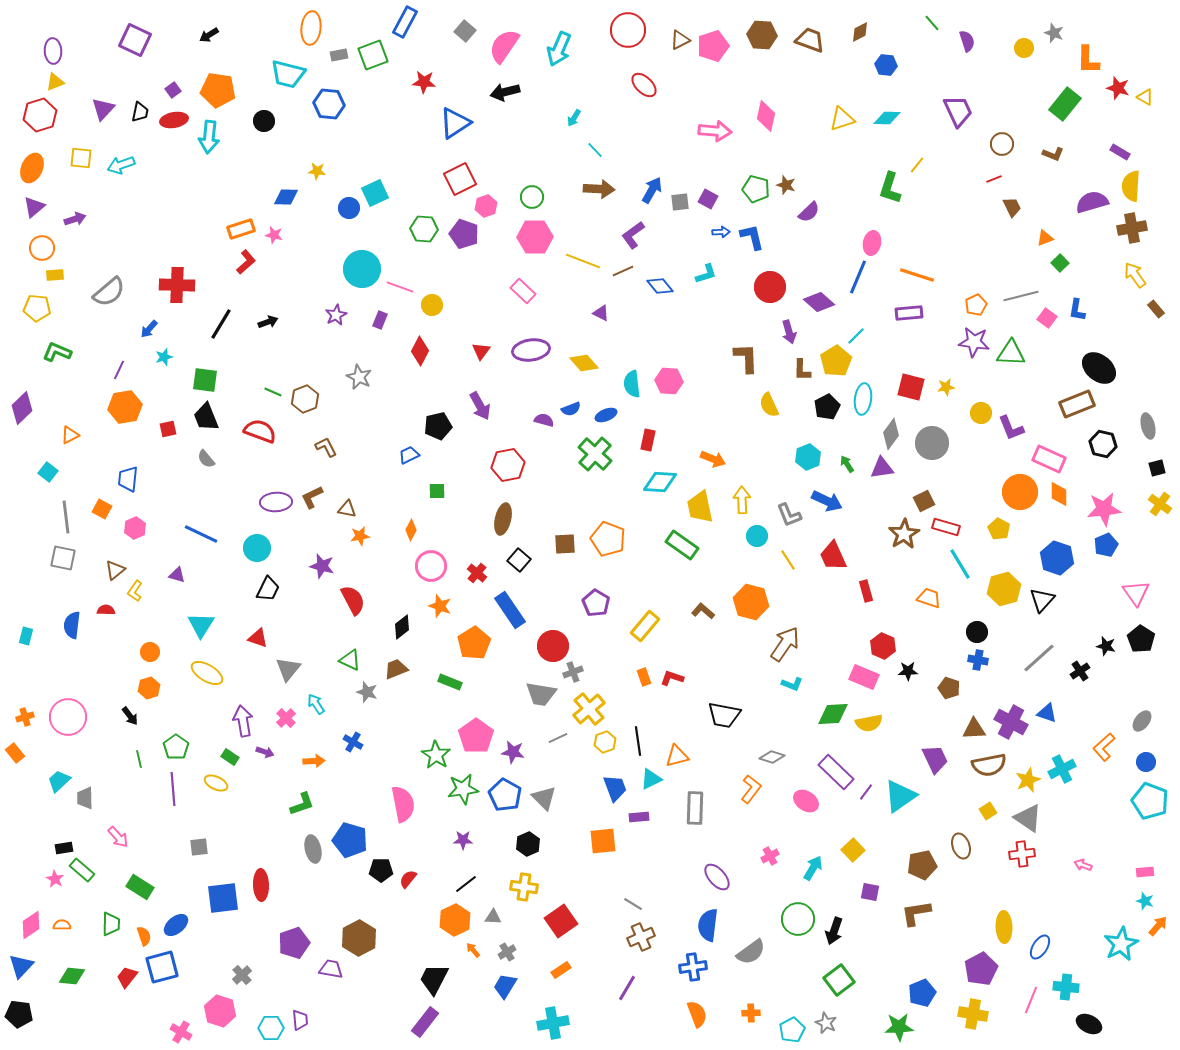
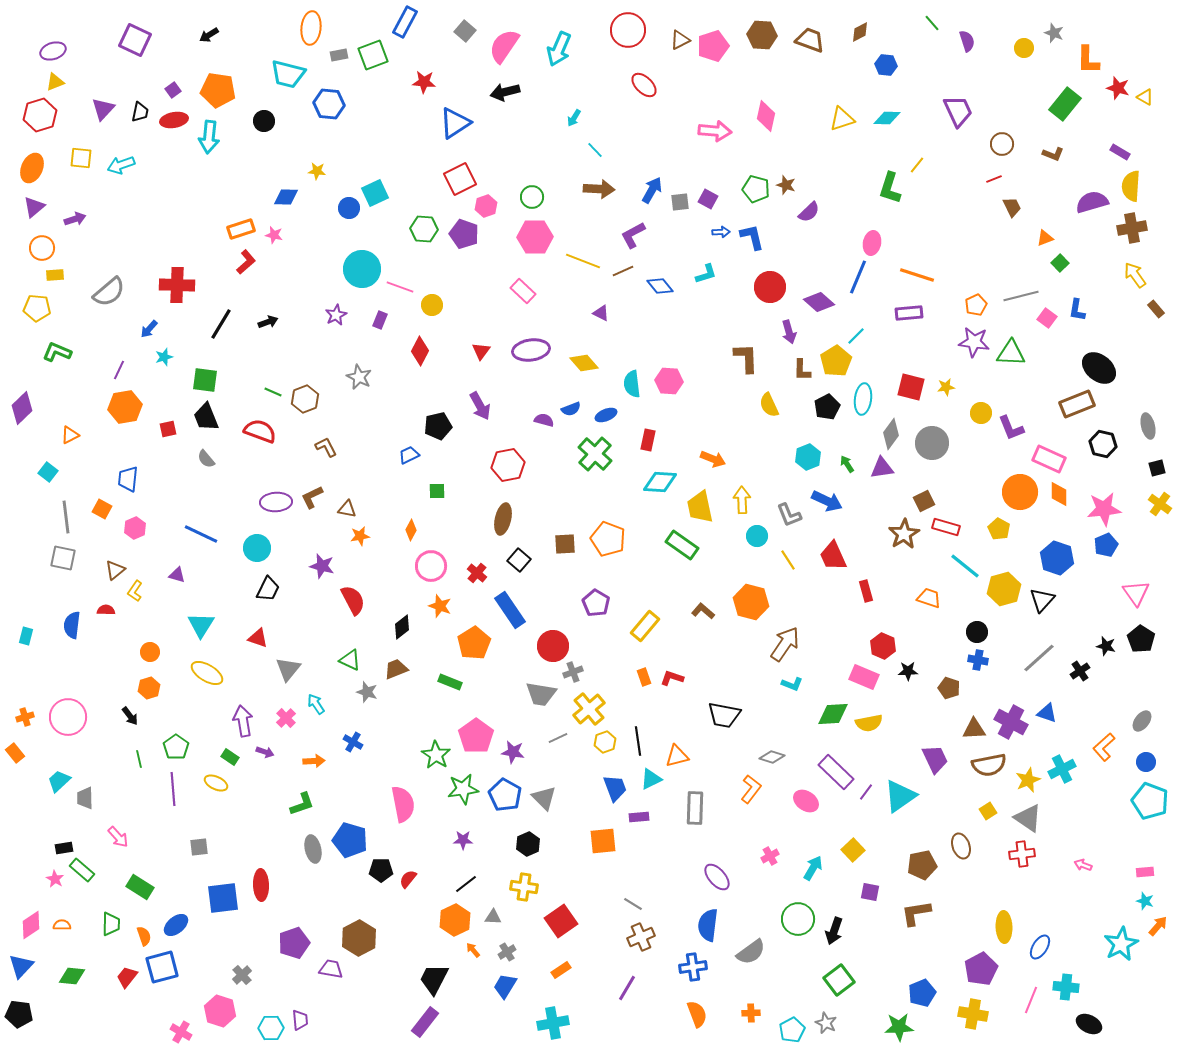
purple ellipse at (53, 51): rotated 75 degrees clockwise
purple L-shape at (633, 235): rotated 8 degrees clockwise
cyan line at (960, 564): moved 5 px right, 2 px down; rotated 20 degrees counterclockwise
